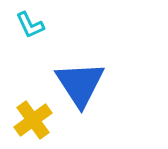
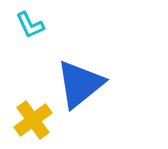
blue triangle: rotated 24 degrees clockwise
